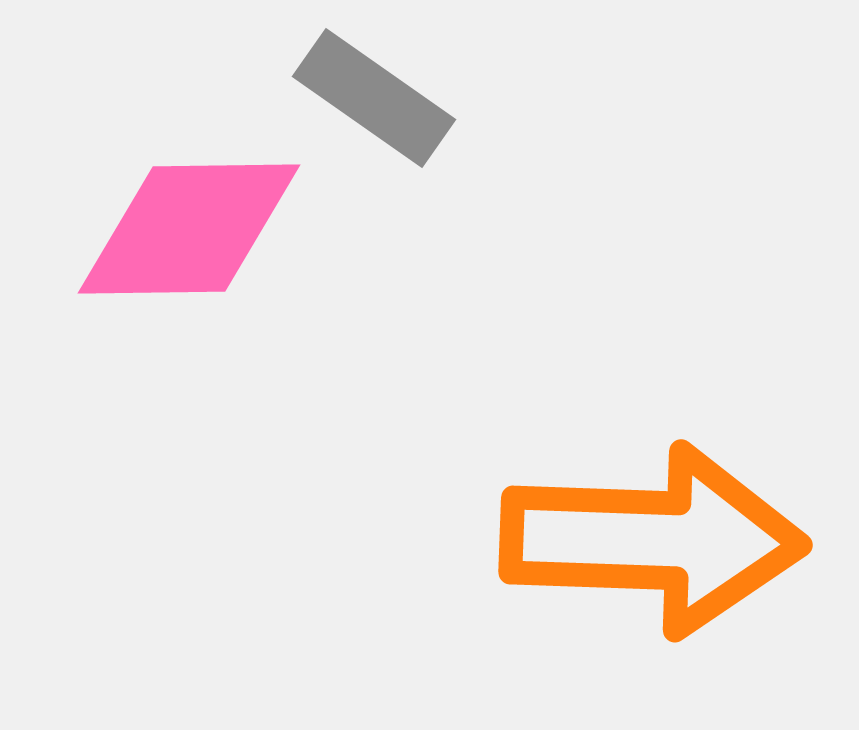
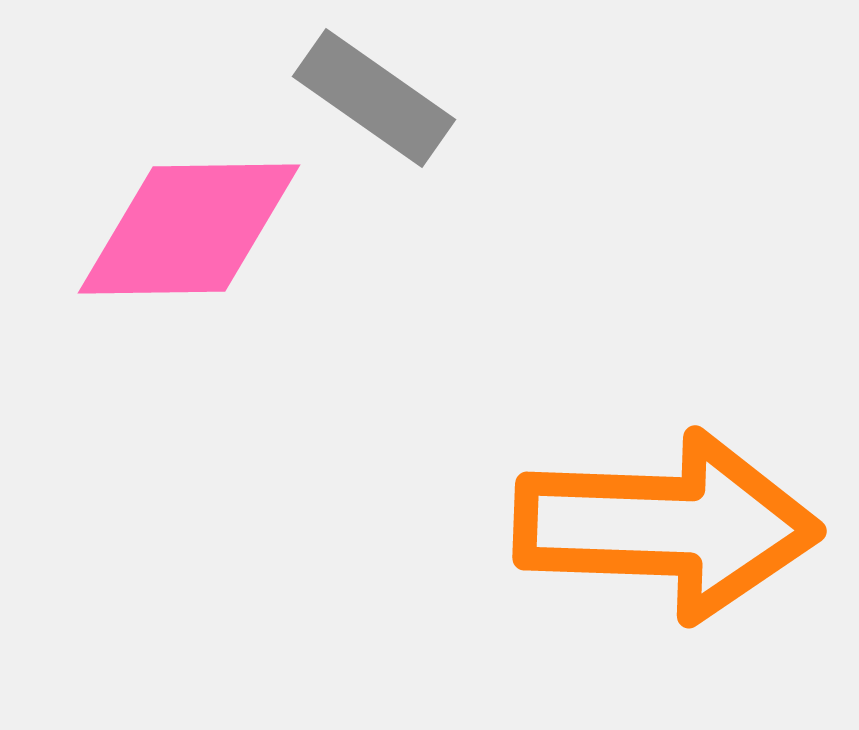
orange arrow: moved 14 px right, 14 px up
